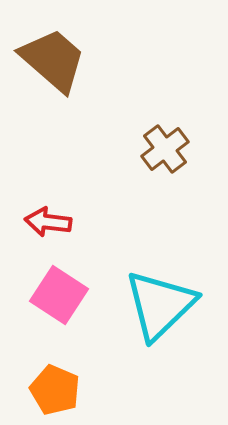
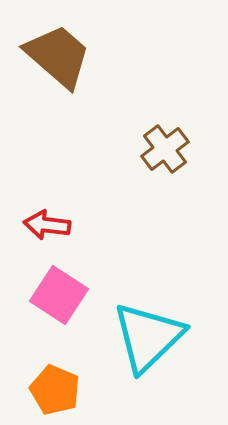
brown trapezoid: moved 5 px right, 4 px up
red arrow: moved 1 px left, 3 px down
cyan triangle: moved 12 px left, 32 px down
